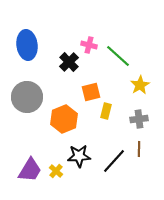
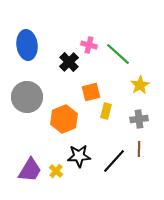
green line: moved 2 px up
